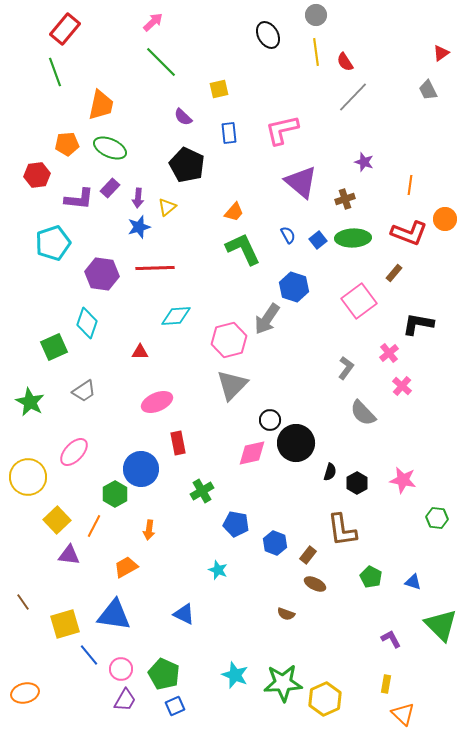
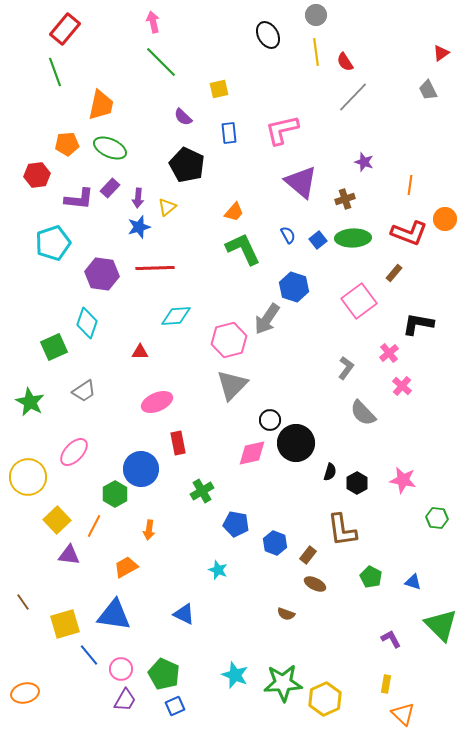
pink arrow at (153, 22): rotated 60 degrees counterclockwise
